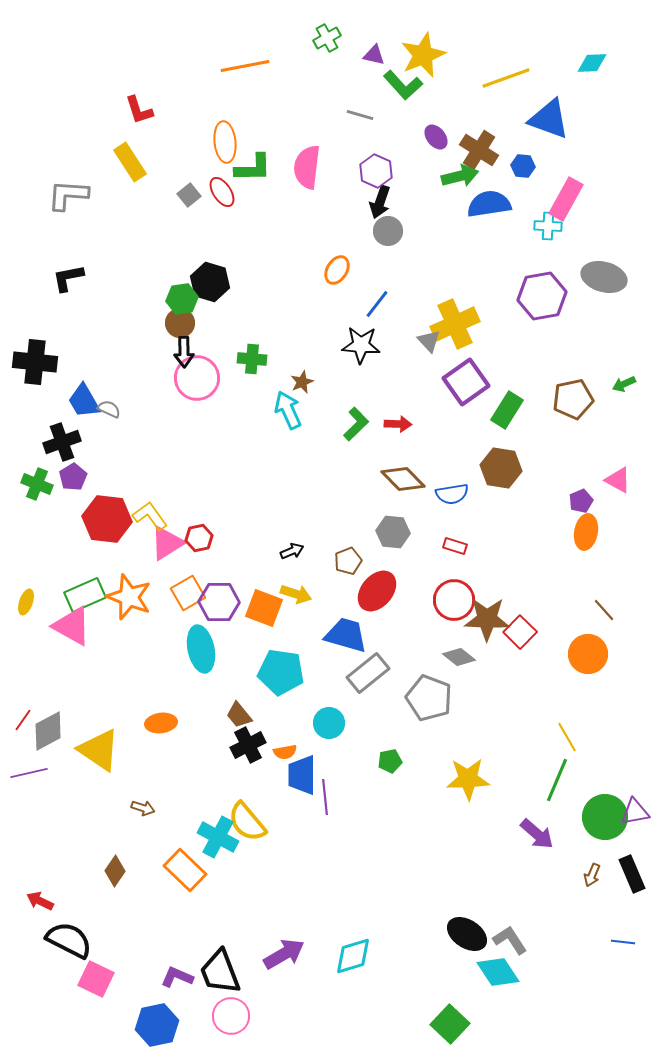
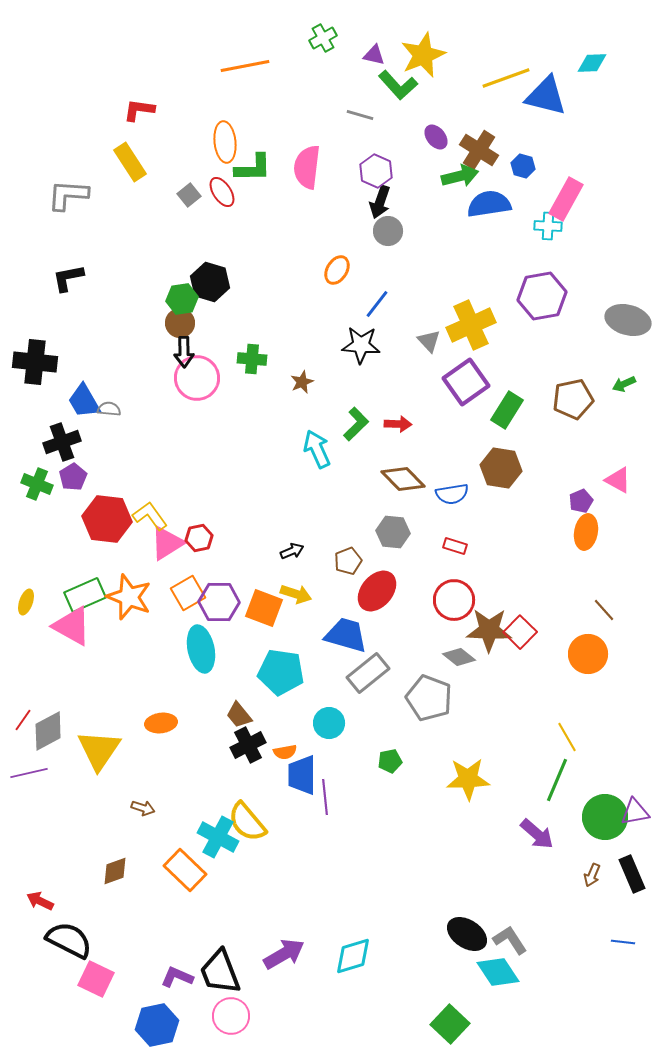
green cross at (327, 38): moved 4 px left
green L-shape at (403, 85): moved 5 px left
red L-shape at (139, 110): rotated 116 degrees clockwise
blue triangle at (549, 119): moved 3 px left, 23 px up; rotated 6 degrees counterclockwise
blue hexagon at (523, 166): rotated 10 degrees clockwise
gray ellipse at (604, 277): moved 24 px right, 43 px down
yellow cross at (455, 324): moved 16 px right, 1 px down
gray semicircle at (109, 409): rotated 20 degrees counterclockwise
cyan arrow at (288, 410): moved 29 px right, 39 px down
brown star at (487, 619): moved 2 px right, 11 px down
yellow triangle at (99, 750): rotated 30 degrees clockwise
brown diamond at (115, 871): rotated 36 degrees clockwise
